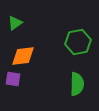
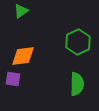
green triangle: moved 6 px right, 12 px up
green hexagon: rotated 15 degrees counterclockwise
